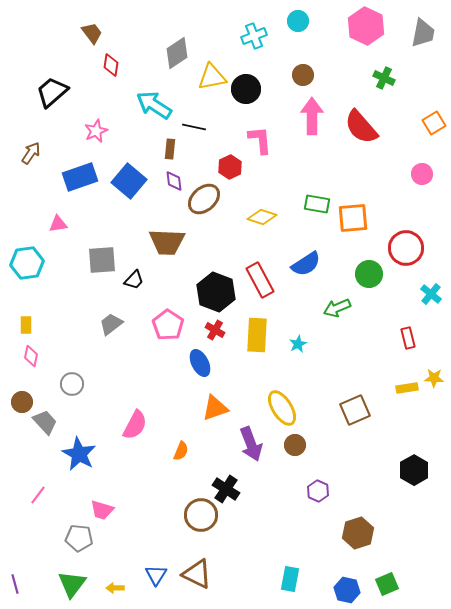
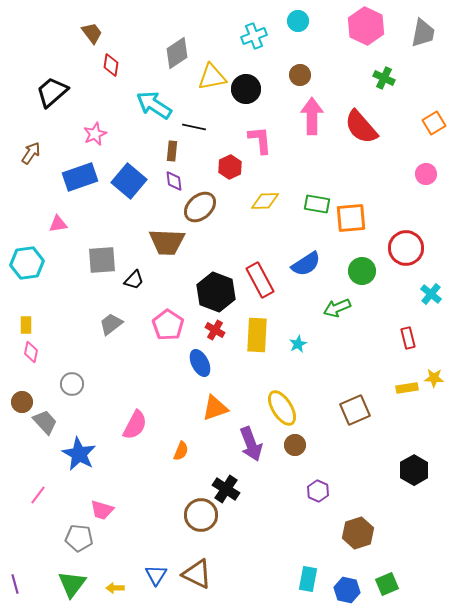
brown circle at (303, 75): moved 3 px left
pink star at (96, 131): moved 1 px left, 3 px down
brown rectangle at (170, 149): moved 2 px right, 2 px down
pink circle at (422, 174): moved 4 px right
brown ellipse at (204, 199): moved 4 px left, 8 px down
yellow diamond at (262, 217): moved 3 px right, 16 px up; rotated 20 degrees counterclockwise
orange square at (353, 218): moved 2 px left
green circle at (369, 274): moved 7 px left, 3 px up
pink diamond at (31, 356): moved 4 px up
cyan rectangle at (290, 579): moved 18 px right
